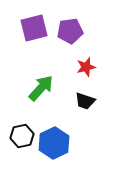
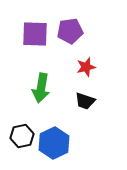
purple square: moved 1 px right, 6 px down; rotated 16 degrees clockwise
green arrow: rotated 148 degrees clockwise
